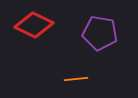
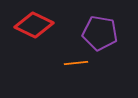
orange line: moved 16 px up
